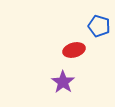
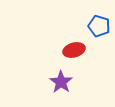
purple star: moved 2 px left
